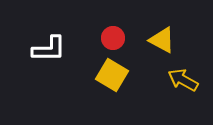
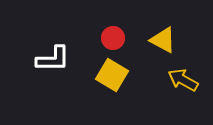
yellow triangle: moved 1 px right
white L-shape: moved 4 px right, 10 px down
